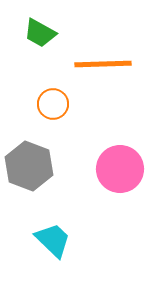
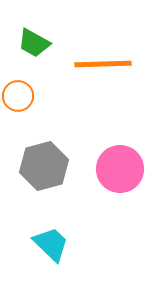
green trapezoid: moved 6 px left, 10 px down
orange circle: moved 35 px left, 8 px up
gray hexagon: moved 15 px right; rotated 24 degrees clockwise
cyan trapezoid: moved 2 px left, 4 px down
